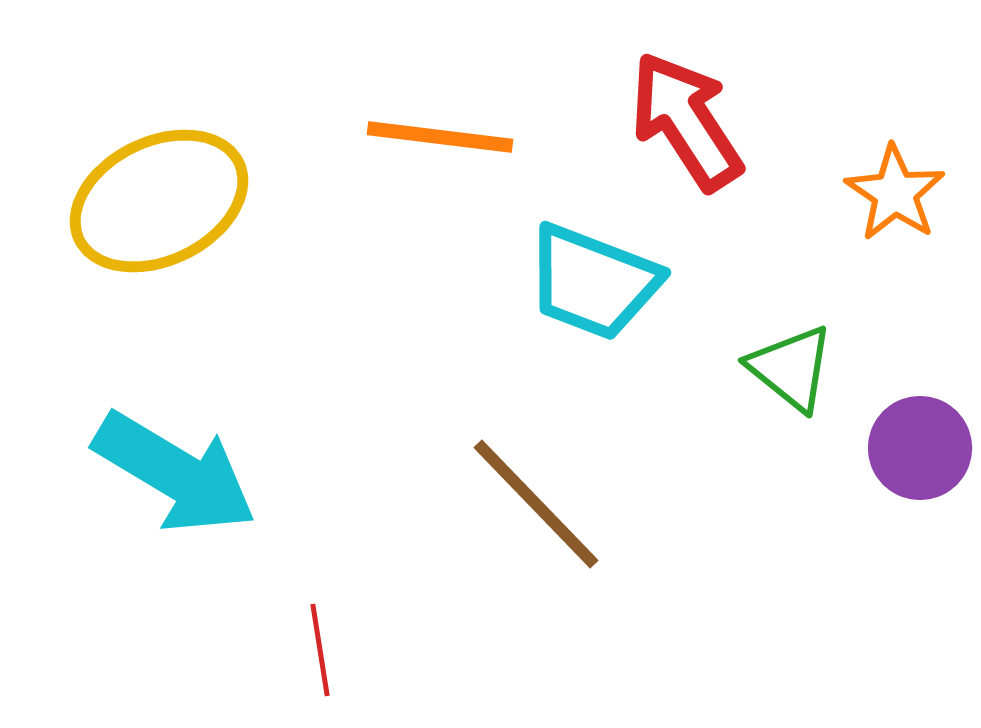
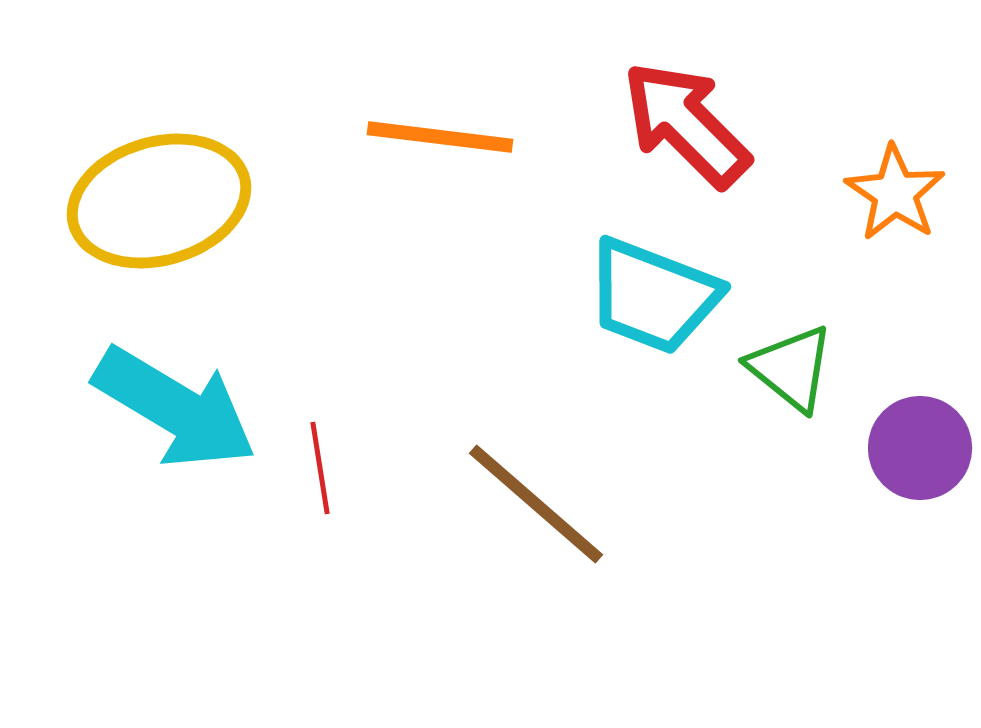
red arrow: moved 3 px down; rotated 12 degrees counterclockwise
yellow ellipse: rotated 10 degrees clockwise
cyan trapezoid: moved 60 px right, 14 px down
cyan arrow: moved 65 px up
brown line: rotated 5 degrees counterclockwise
red line: moved 182 px up
